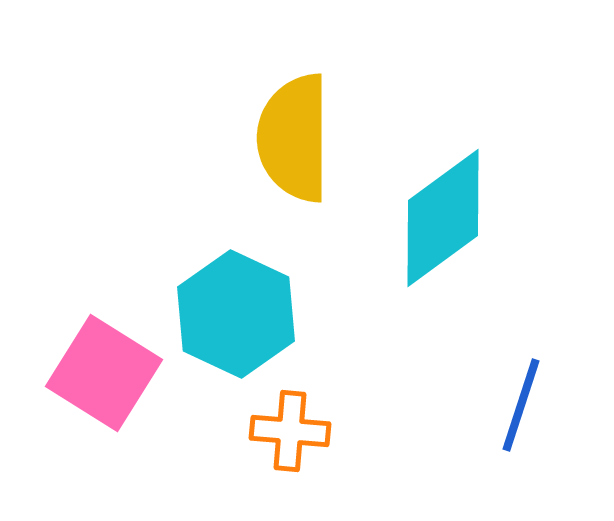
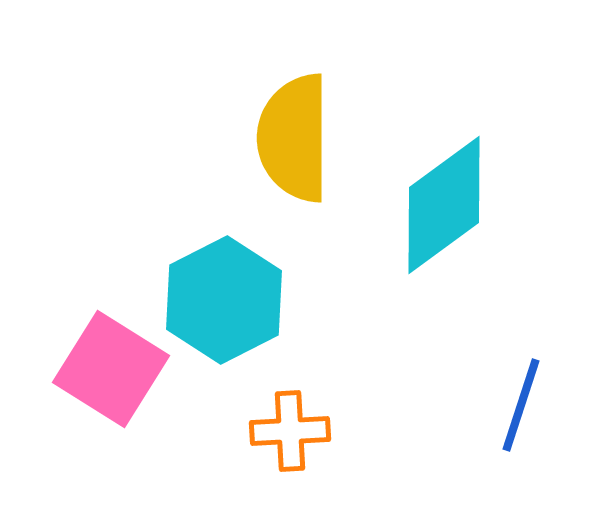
cyan diamond: moved 1 px right, 13 px up
cyan hexagon: moved 12 px left, 14 px up; rotated 8 degrees clockwise
pink square: moved 7 px right, 4 px up
orange cross: rotated 8 degrees counterclockwise
